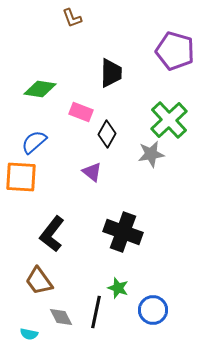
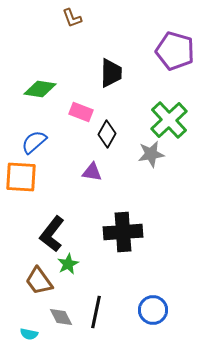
purple triangle: rotated 30 degrees counterclockwise
black cross: rotated 24 degrees counterclockwise
green star: moved 50 px left, 24 px up; rotated 25 degrees clockwise
